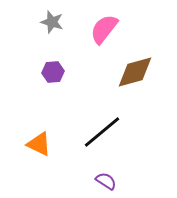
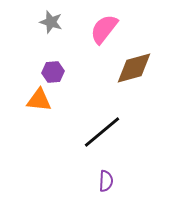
gray star: moved 1 px left
brown diamond: moved 1 px left, 4 px up
orange triangle: moved 44 px up; rotated 20 degrees counterclockwise
purple semicircle: rotated 60 degrees clockwise
